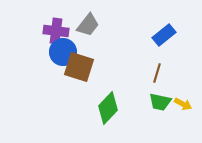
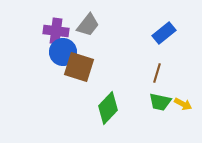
blue rectangle: moved 2 px up
